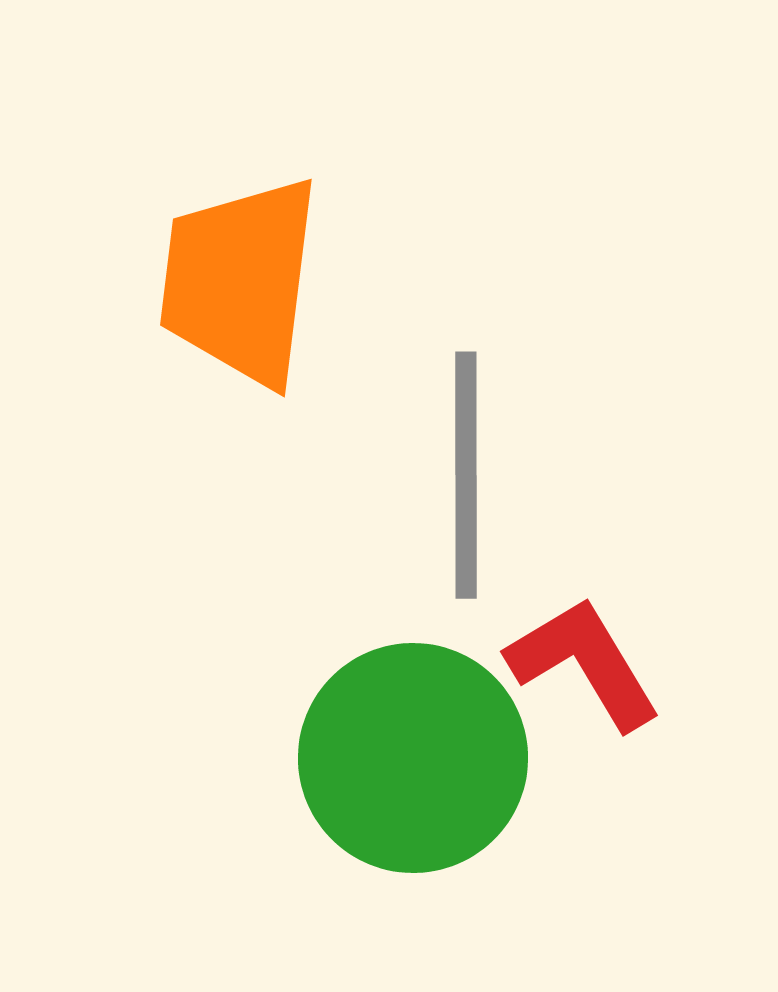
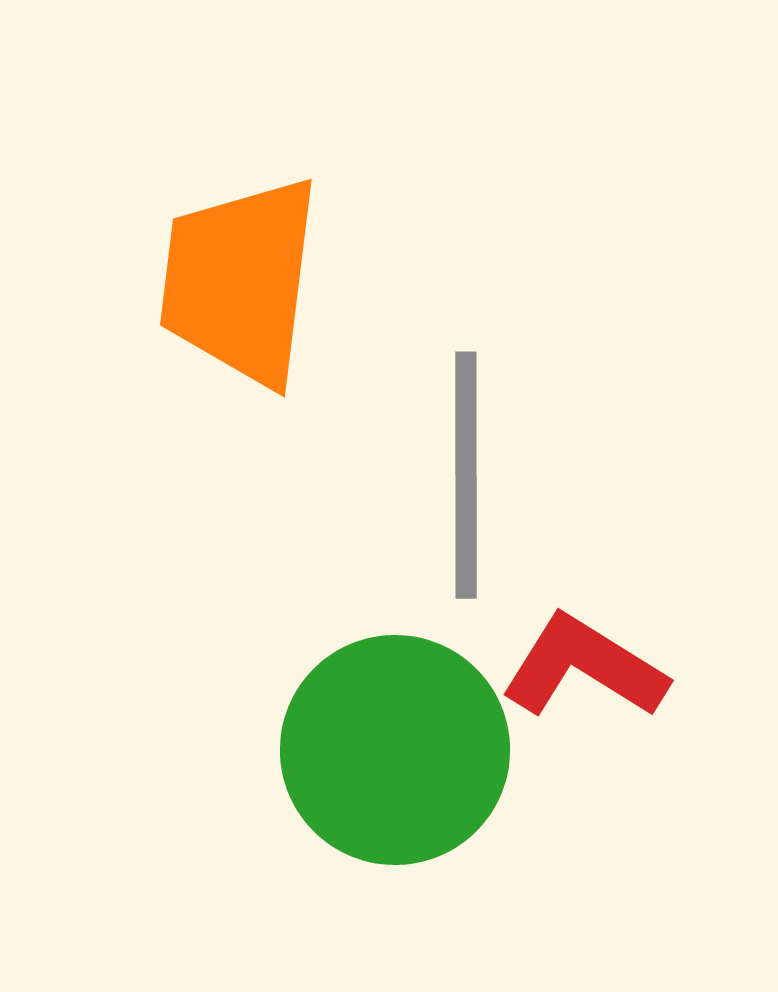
red L-shape: moved 4 px down; rotated 27 degrees counterclockwise
green circle: moved 18 px left, 8 px up
